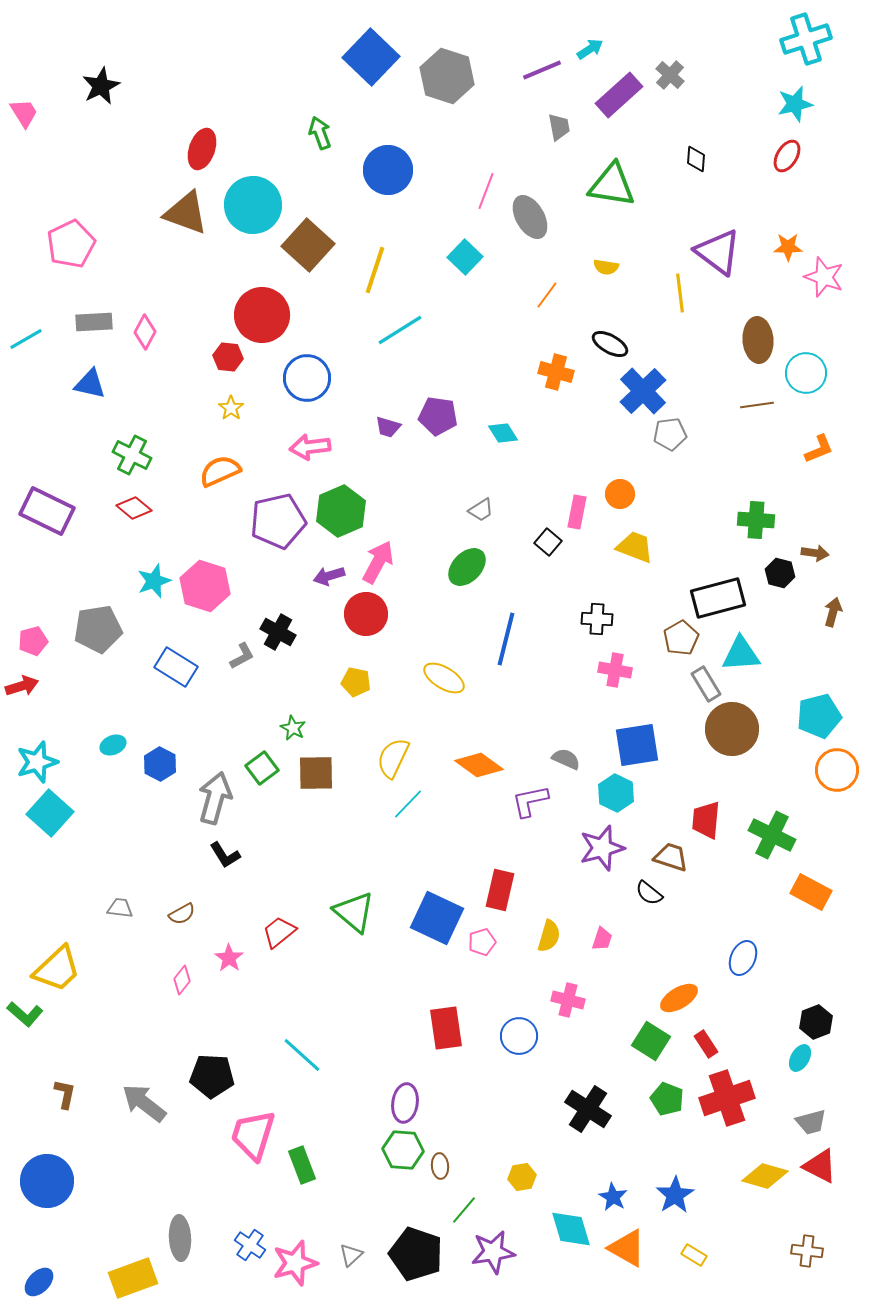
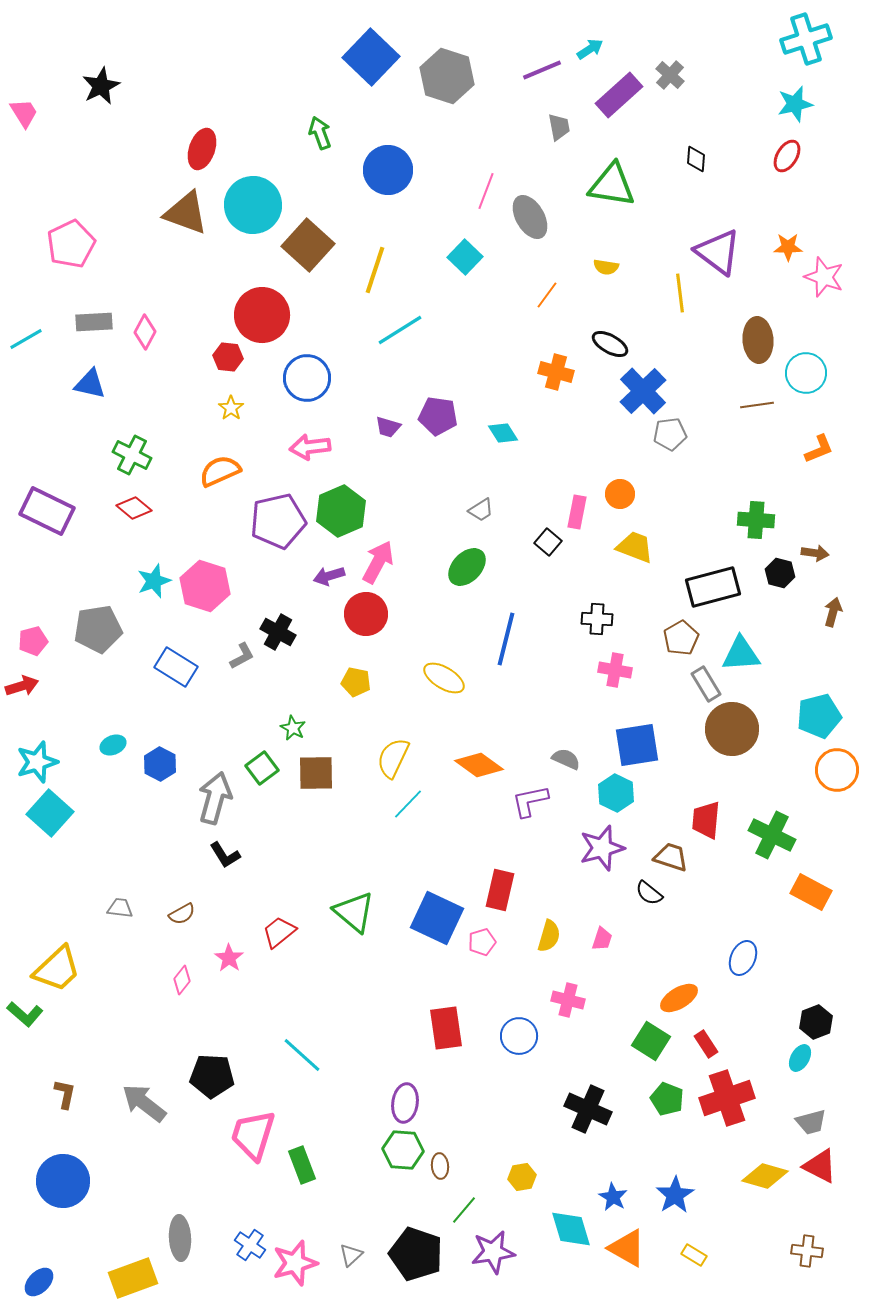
black rectangle at (718, 598): moved 5 px left, 11 px up
black cross at (588, 1109): rotated 9 degrees counterclockwise
blue circle at (47, 1181): moved 16 px right
